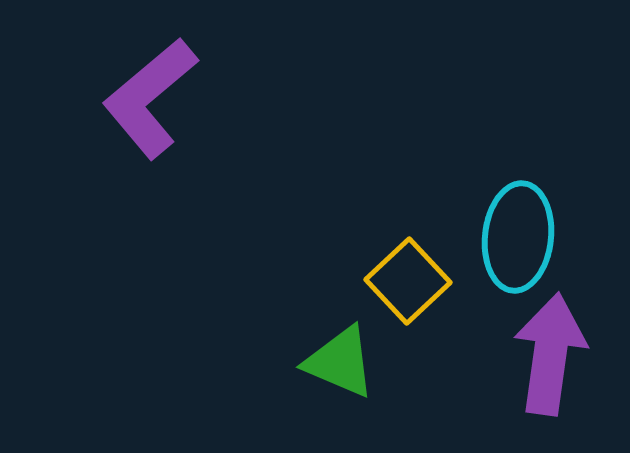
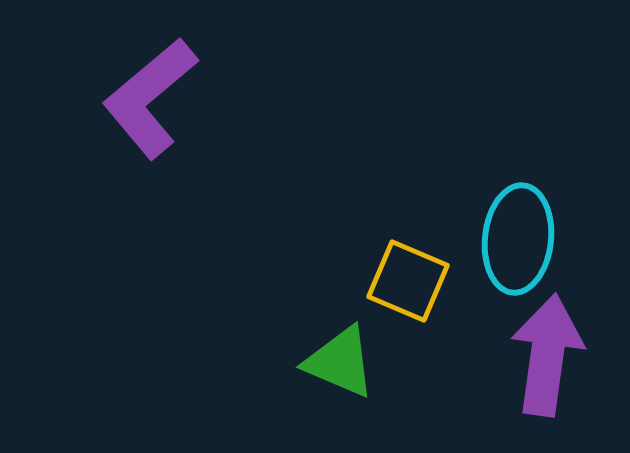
cyan ellipse: moved 2 px down
yellow square: rotated 24 degrees counterclockwise
purple arrow: moved 3 px left, 1 px down
